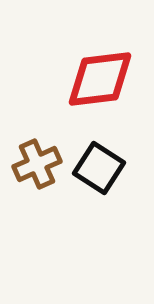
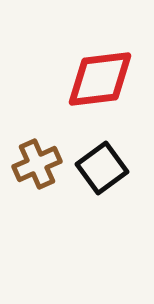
black square: moved 3 px right; rotated 21 degrees clockwise
